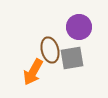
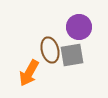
gray square: moved 3 px up
orange arrow: moved 4 px left, 1 px down
